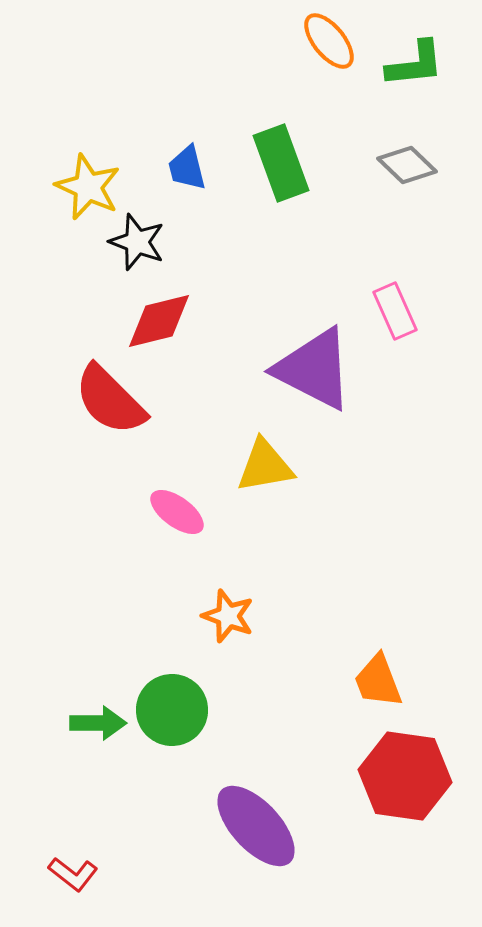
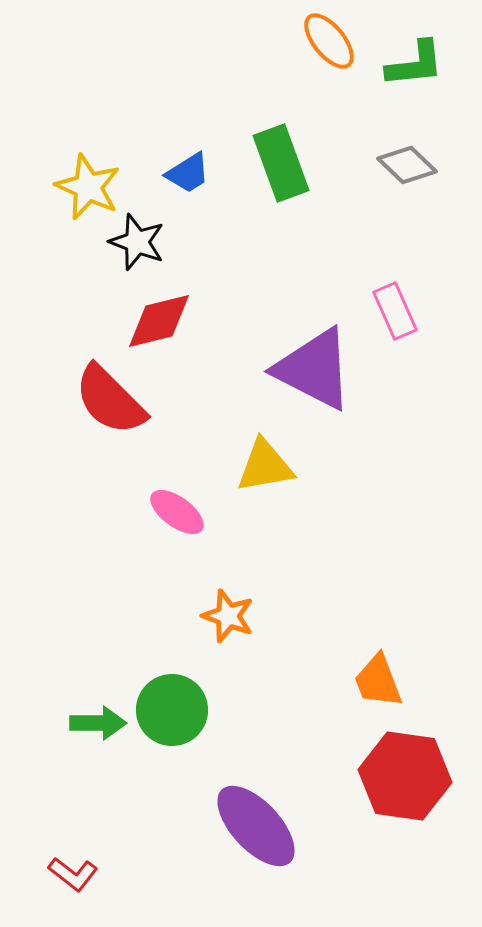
blue trapezoid: moved 1 px right, 5 px down; rotated 108 degrees counterclockwise
